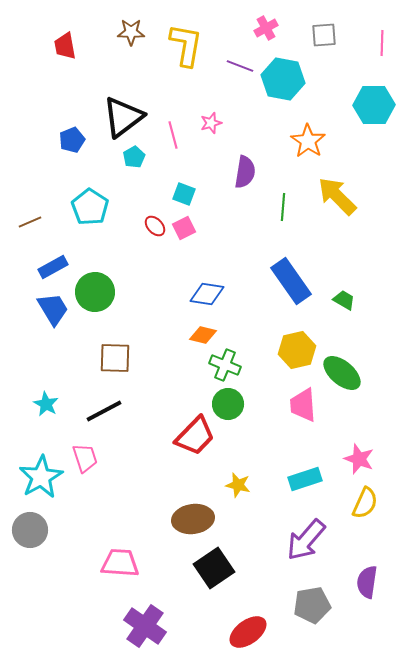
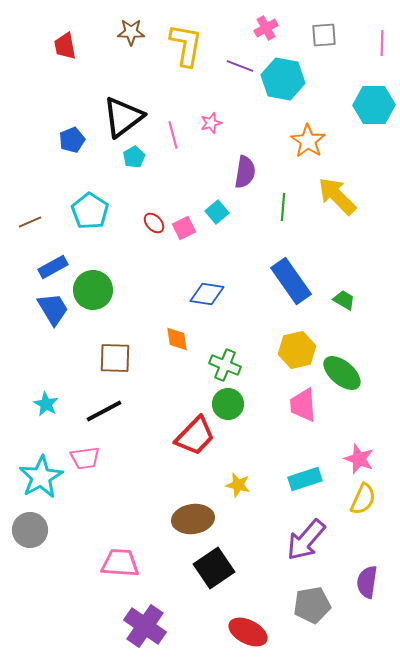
cyan square at (184, 194): moved 33 px right, 18 px down; rotated 30 degrees clockwise
cyan pentagon at (90, 207): moved 4 px down
red ellipse at (155, 226): moved 1 px left, 3 px up
green circle at (95, 292): moved 2 px left, 2 px up
orange diamond at (203, 335): moved 26 px left, 4 px down; rotated 68 degrees clockwise
pink trapezoid at (85, 458): rotated 100 degrees clockwise
yellow semicircle at (365, 503): moved 2 px left, 4 px up
red ellipse at (248, 632): rotated 63 degrees clockwise
